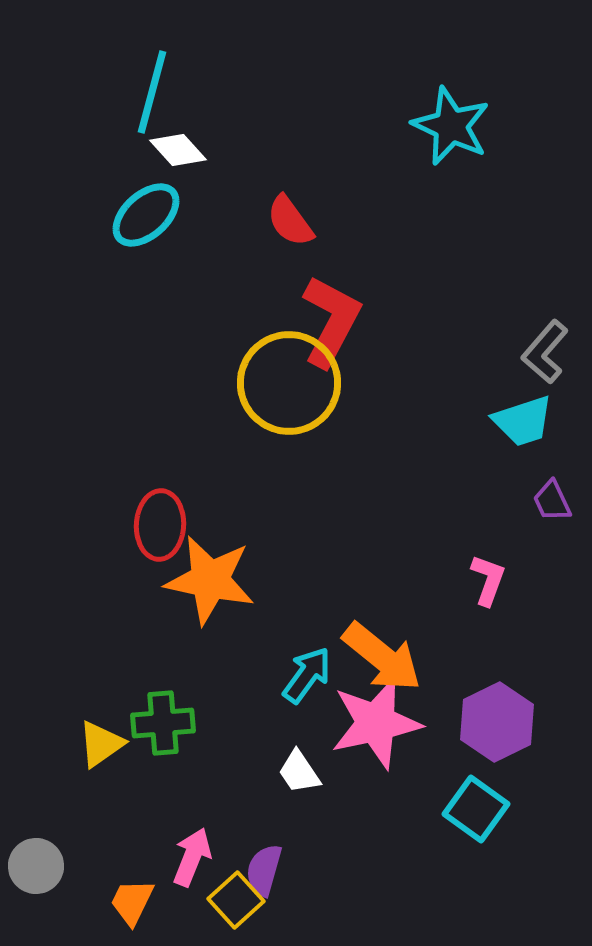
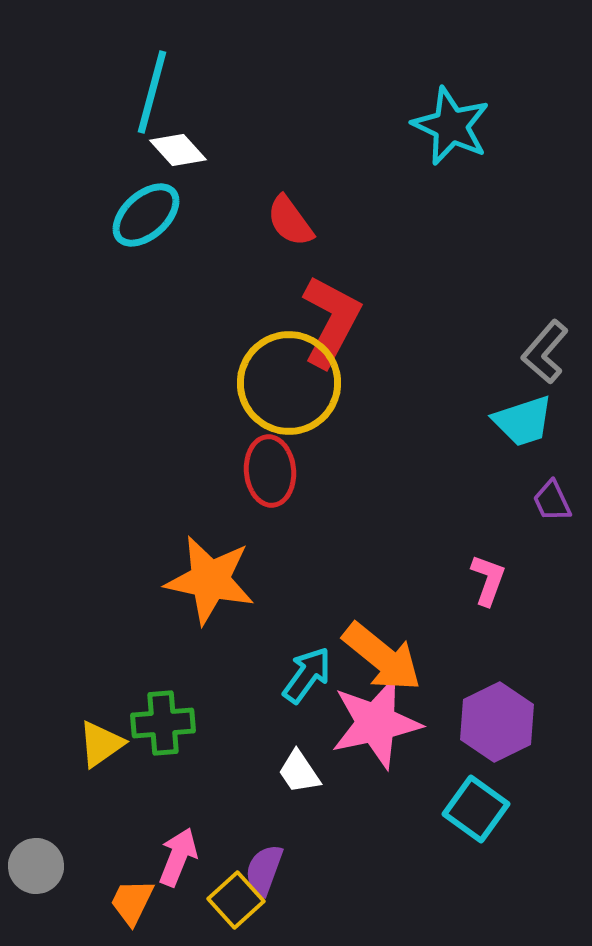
red ellipse: moved 110 px right, 54 px up; rotated 8 degrees counterclockwise
pink arrow: moved 14 px left
purple semicircle: rotated 4 degrees clockwise
